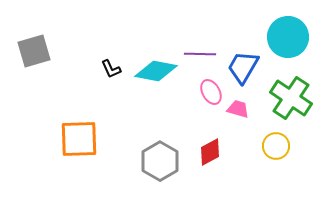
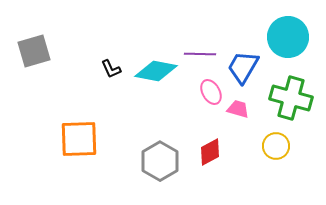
green cross: rotated 18 degrees counterclockwise
